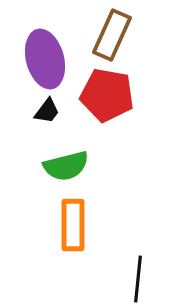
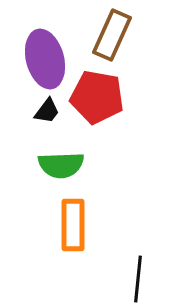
red pentagon: moved 10 px left, 2 px down
green semicircle: moved 5 px left, 1 px up; rotated 12 degrees clockwise
